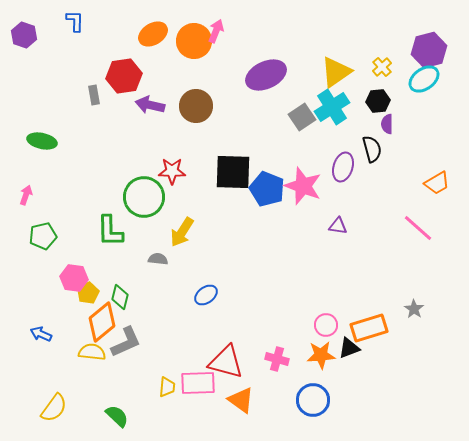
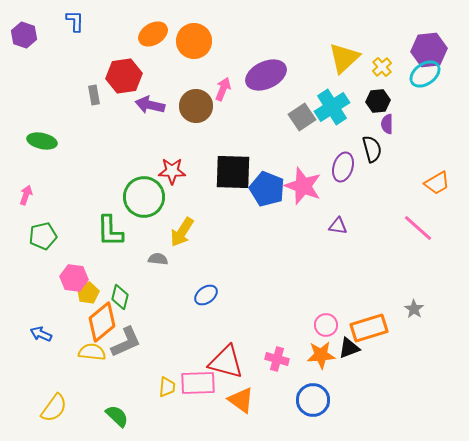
pink arrow at (216, 31): moved 7 px right, 58 px down
purple hexagon at (429, 50): rotated 8 degrees clockwise
yellow triangle at (336, 72): moved 8 px right, 14 px up; rotated 8 degrees counterclockwise
cyan ellipse at (424, 79): moved 1 px right, 5 px up
